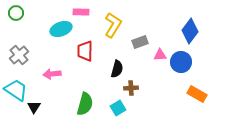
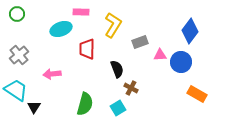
green circle: moved 1 px right, 1 px down
red trapezoid: moved 2 px right, 2 px up
black semicircle: rotated 36 degrees counterclockwise
brown cross: rotated 32 degrees clockwise
